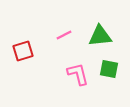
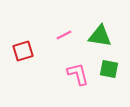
green triangle: rotated 15 degrees clockwise
